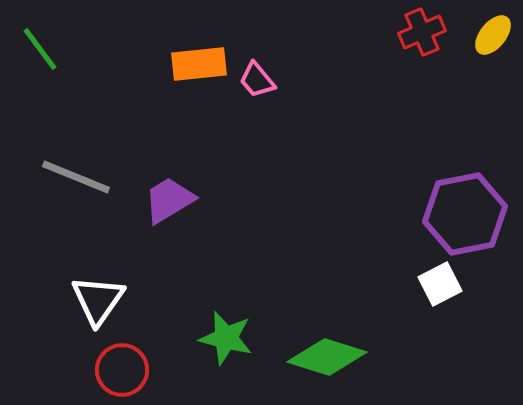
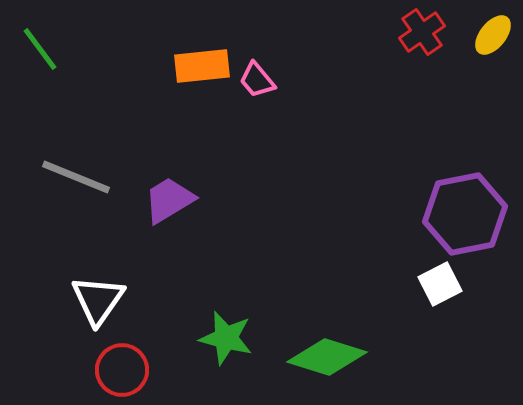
red cross: rotated 12 degrees counterclockwise
orange rectangle: moved 3 px right, 2 px down
